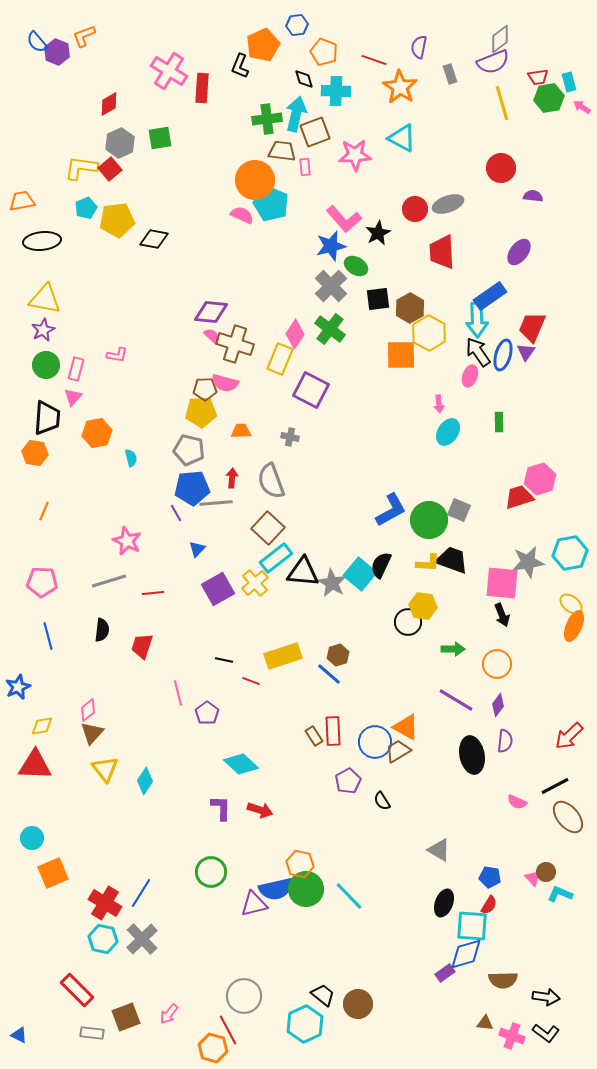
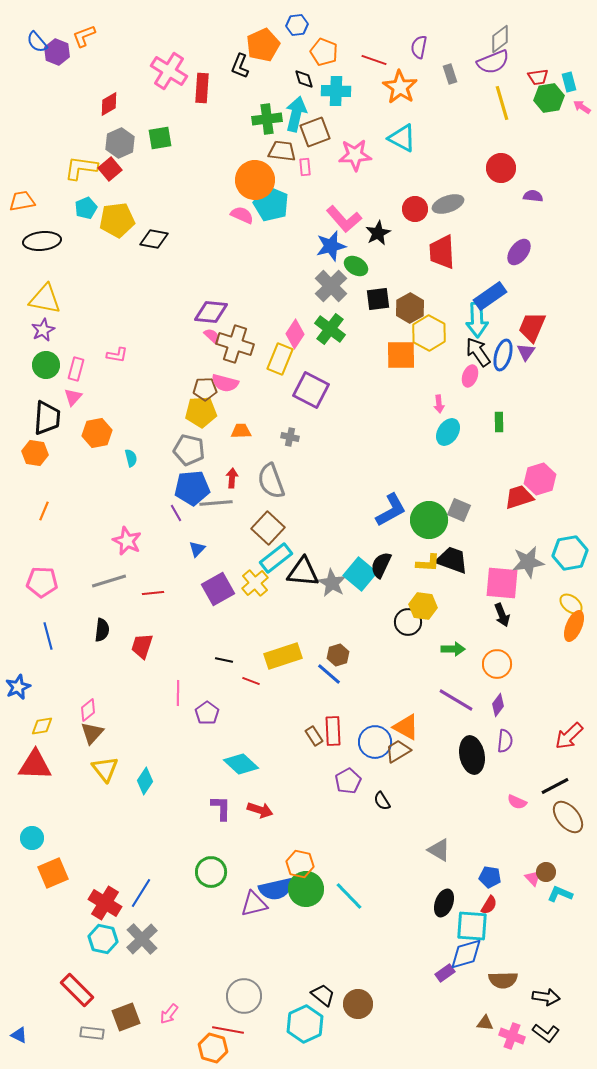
pink line at (178, 693): rotated 15 degrees clockwise
red line at (228, 1030): rotated 52 degrees counterclockwise
